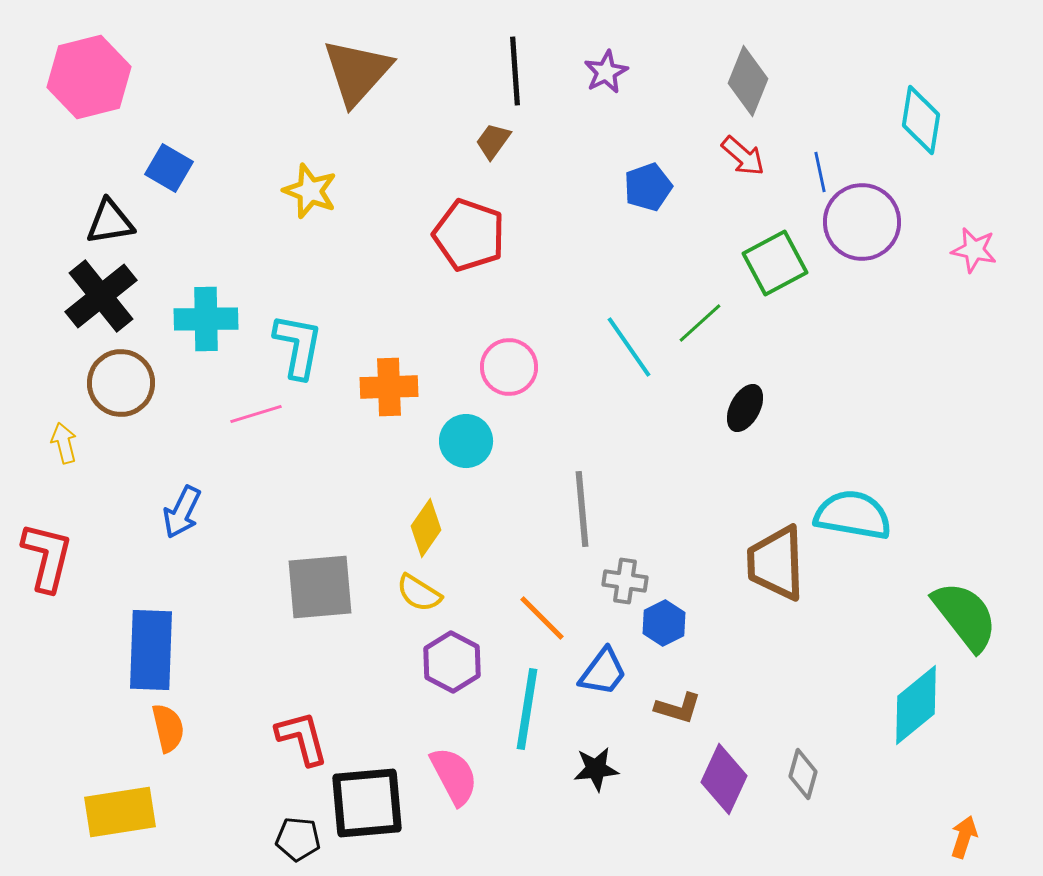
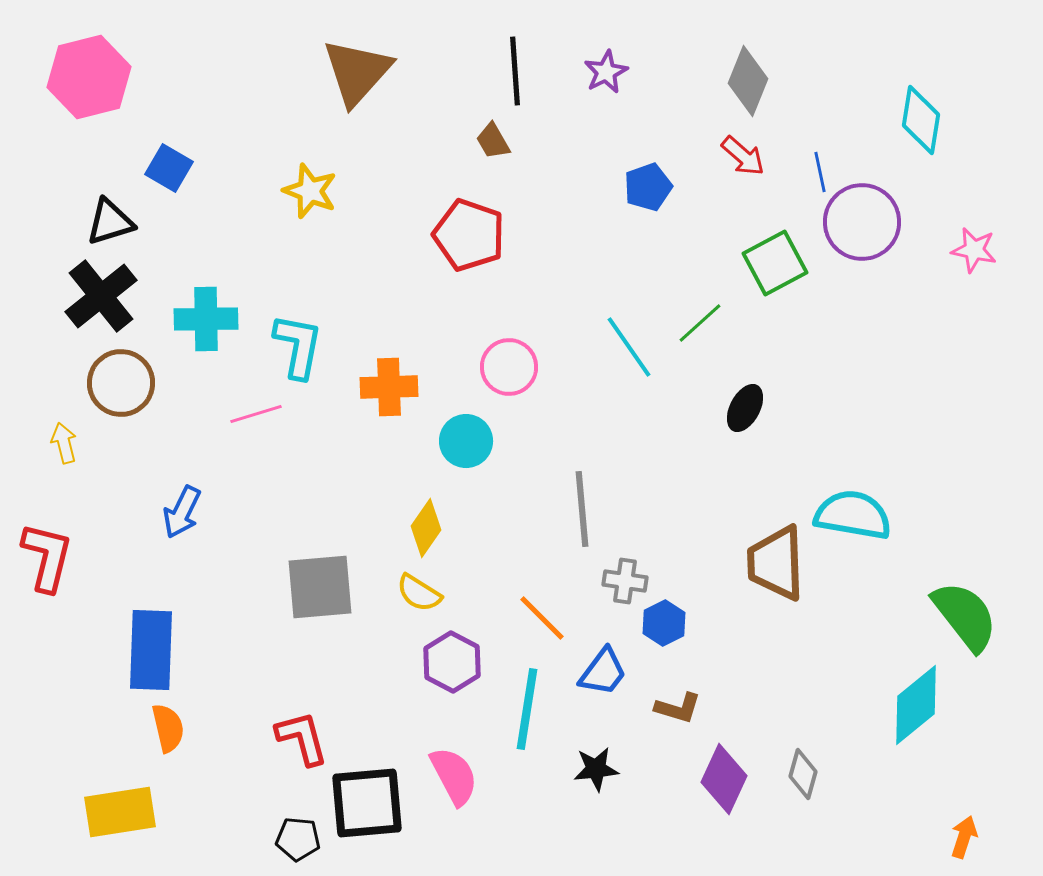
brown trapezoid at (493, 141): rotated 66 degrees counterclockwise
black triangle at (110, 222): rotated 8 degrees counterclockwise
